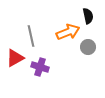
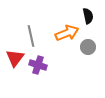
orange arrow: moved 1 px left, 1 px down
red triangle: rotated 24 degrees counterclockwise
purple cross: moved 2 px left, 2 px up
